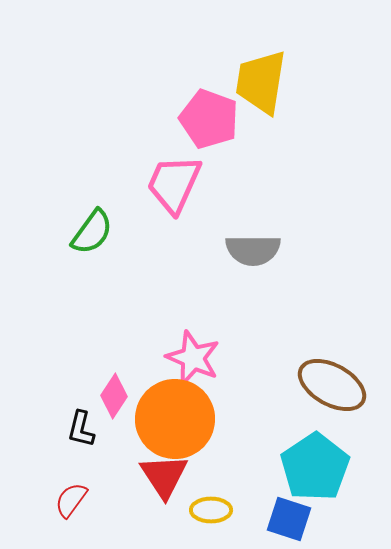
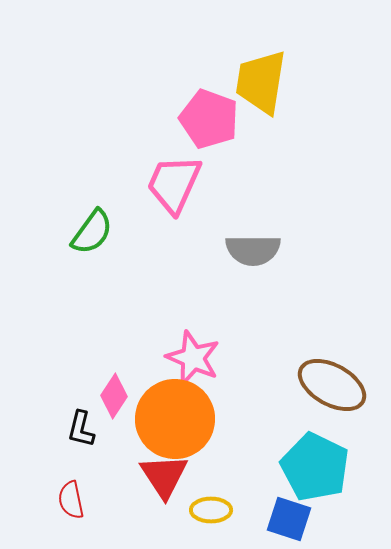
cyan pentagon: rotated 12 degrees counterclockwise
red semicircle: rotated 48 degrees counterclockwise
